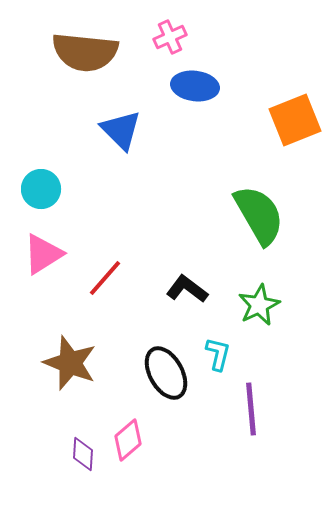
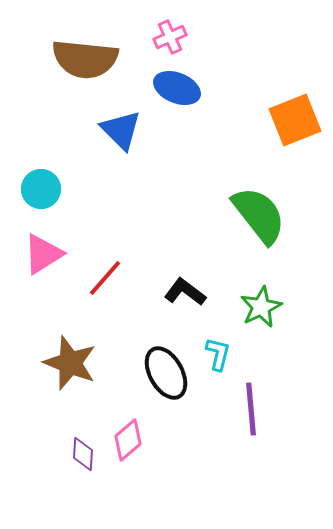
brown semicircle: moved 7 px down
blue ellipse: moved 18 px left, 2 px down; rotated 15 degrees clockwise
green semicircle: rotated 8 degrees counterclockwise
black L-shape: moved 2 px left, 3 px down
green star: moved 2 px right, 2 px down
